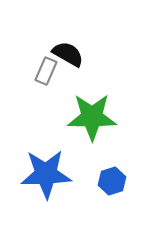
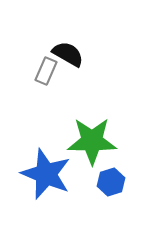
green star: moved 24 px down
blue star: rotated 24 degrees clockwise
blue hexagon: moved 1 px left, 1 px down
